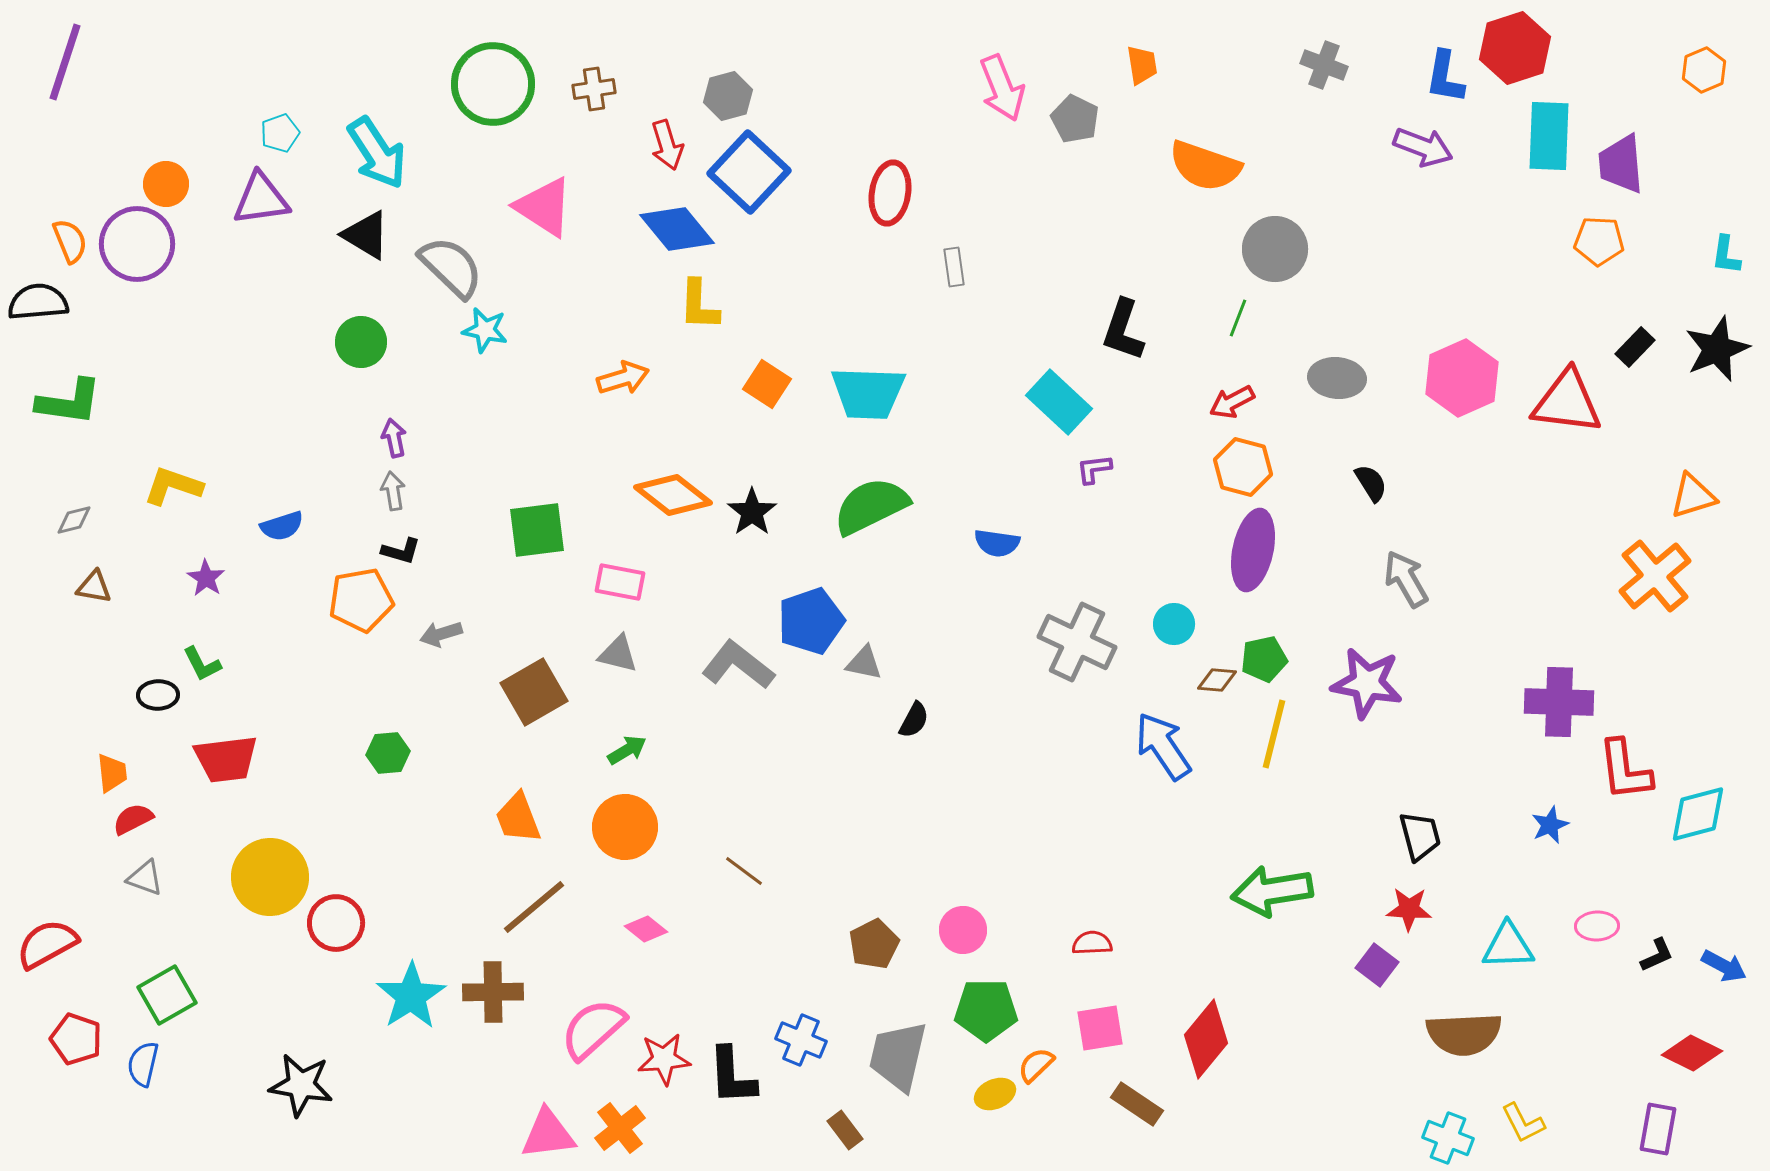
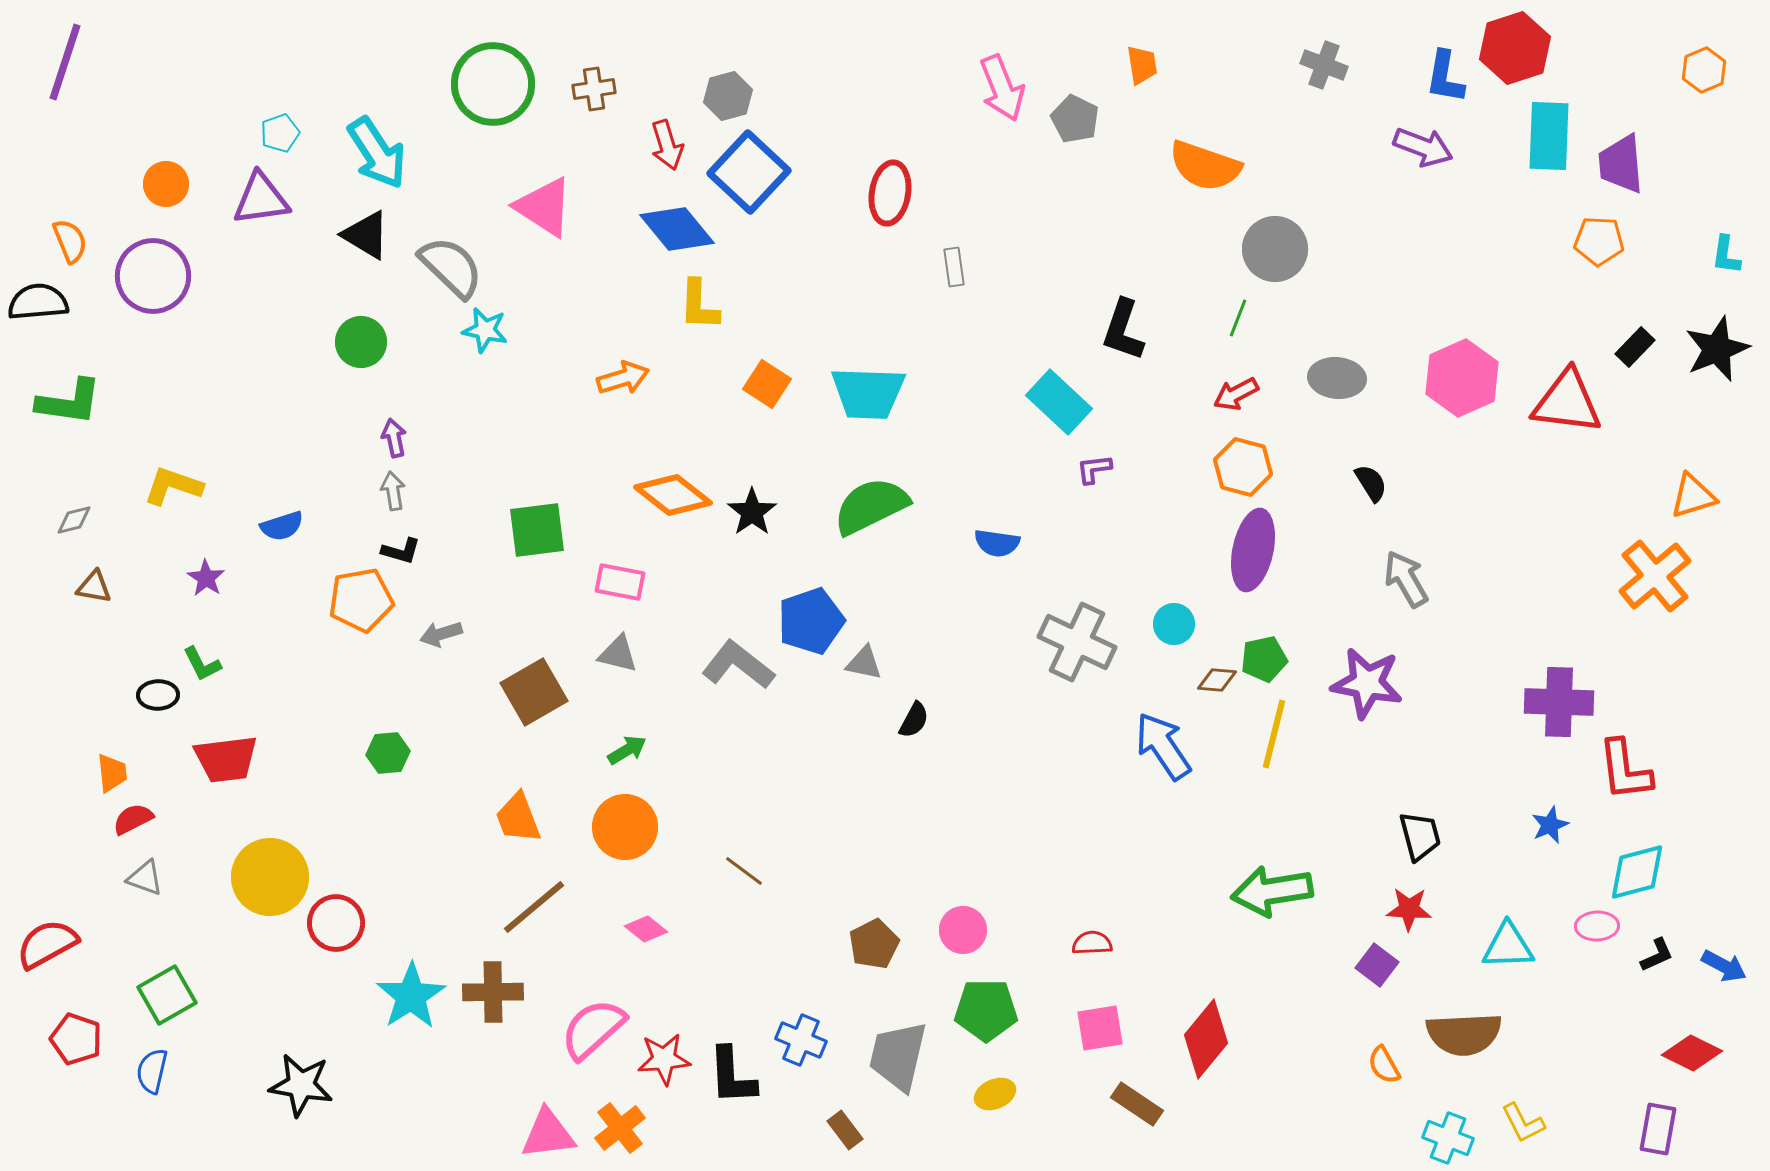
purple circle at (137, 244): moved 16 px right, 32 px down
red arrow at (1232, 402): moved 4 px right, 8 px up
cyan diamond at (1698, 814): moved 61 px left, 58 px down
blue semicircle at (143, 1064): moved 9 px right, 7 px down
orange semicircle at (1036, 1065): moved 348 px right; rotated 75 degrees counterclockwise
